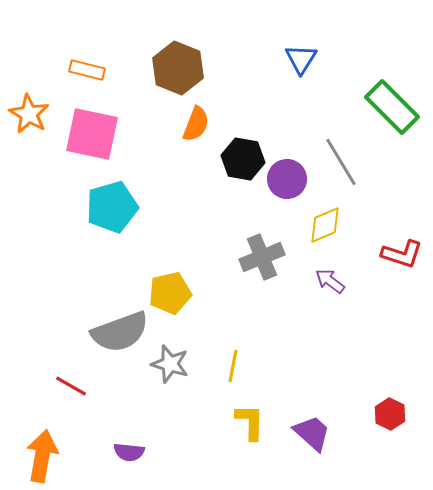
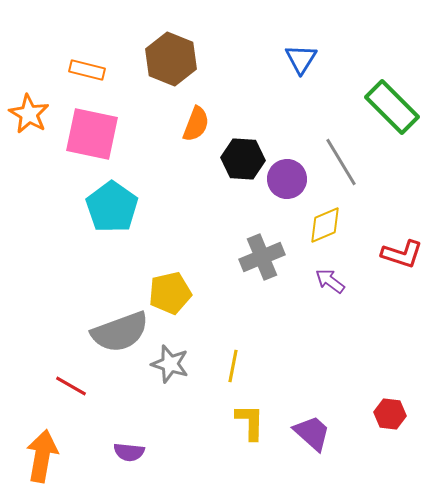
brown hexagon: moved 7 px left, 9 px up
black hexagon: rotated 6 degrees counterclockwise
cyan pentagon: rotated 21 degrees counterclockwise
red hexagon: rotated 20 degrees counterclockwise
